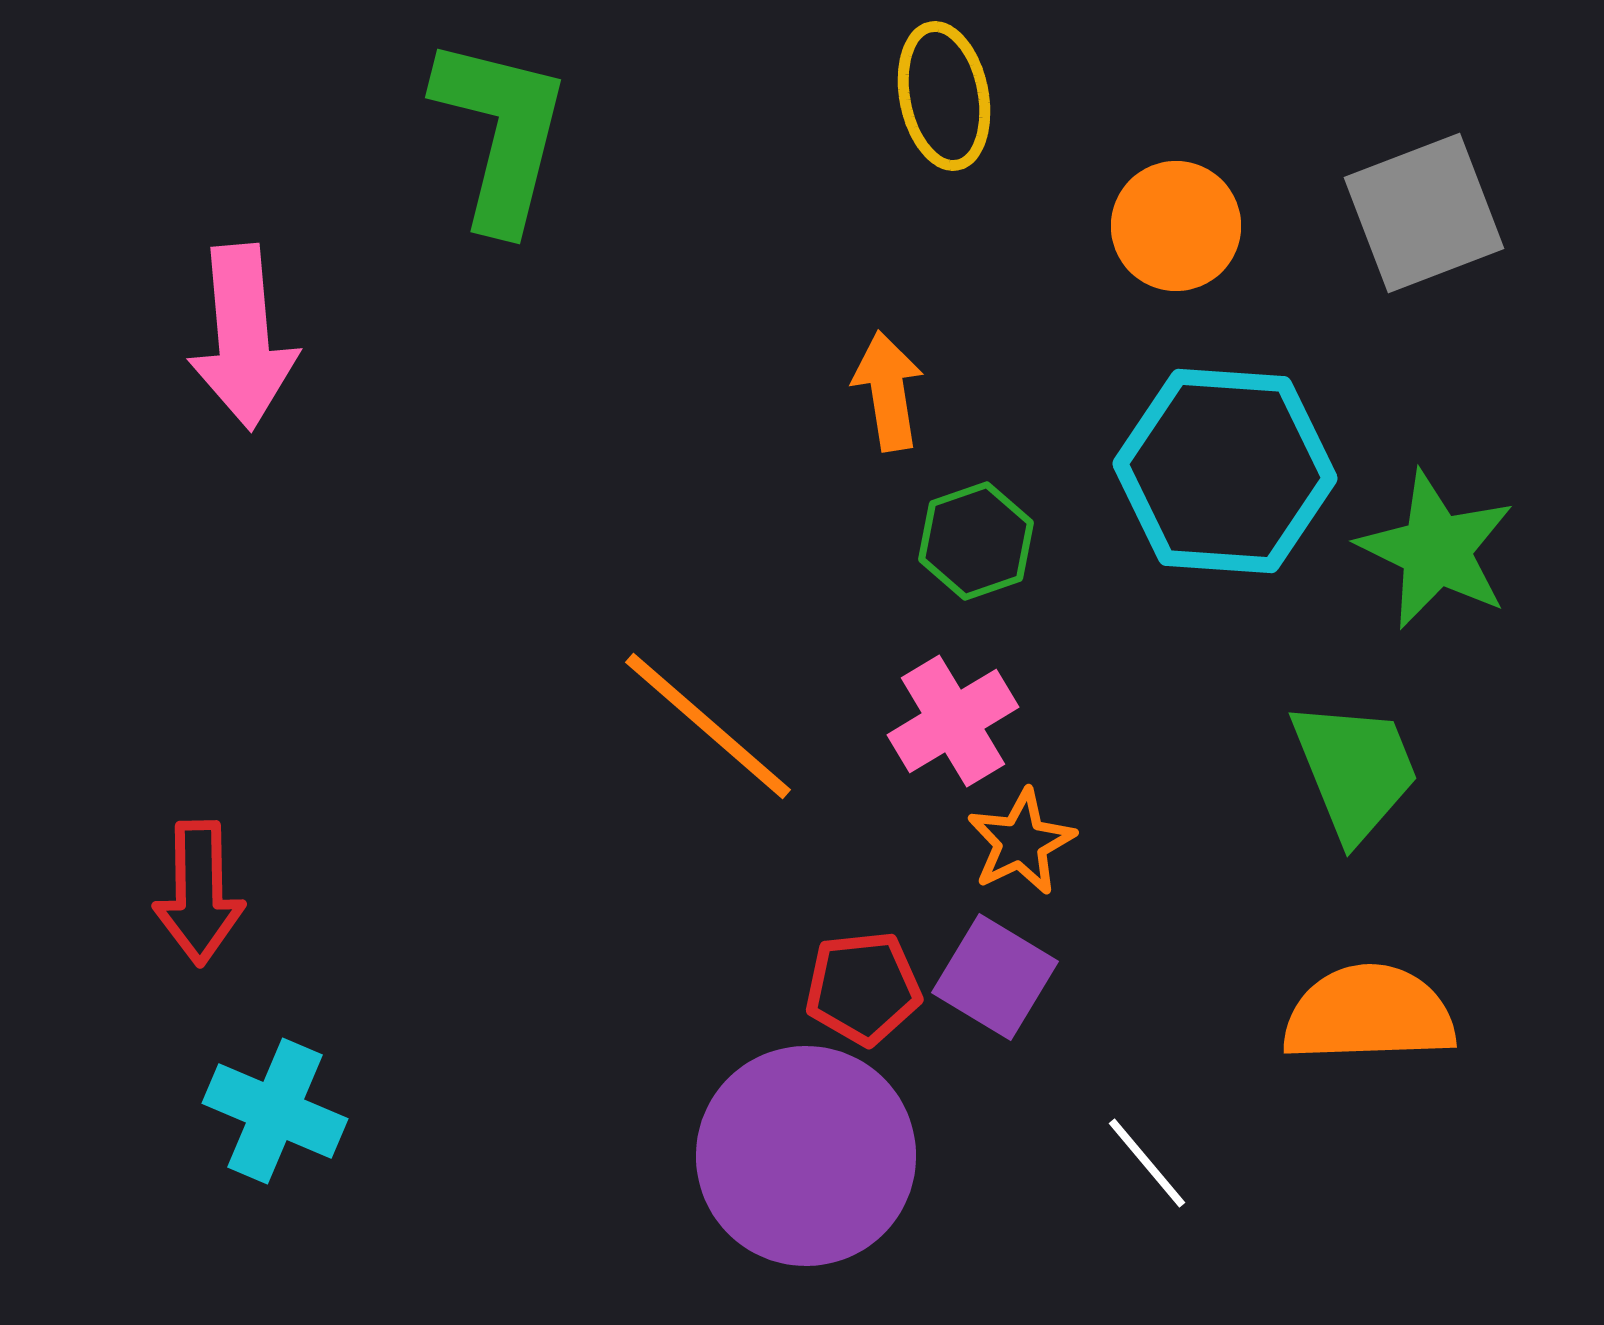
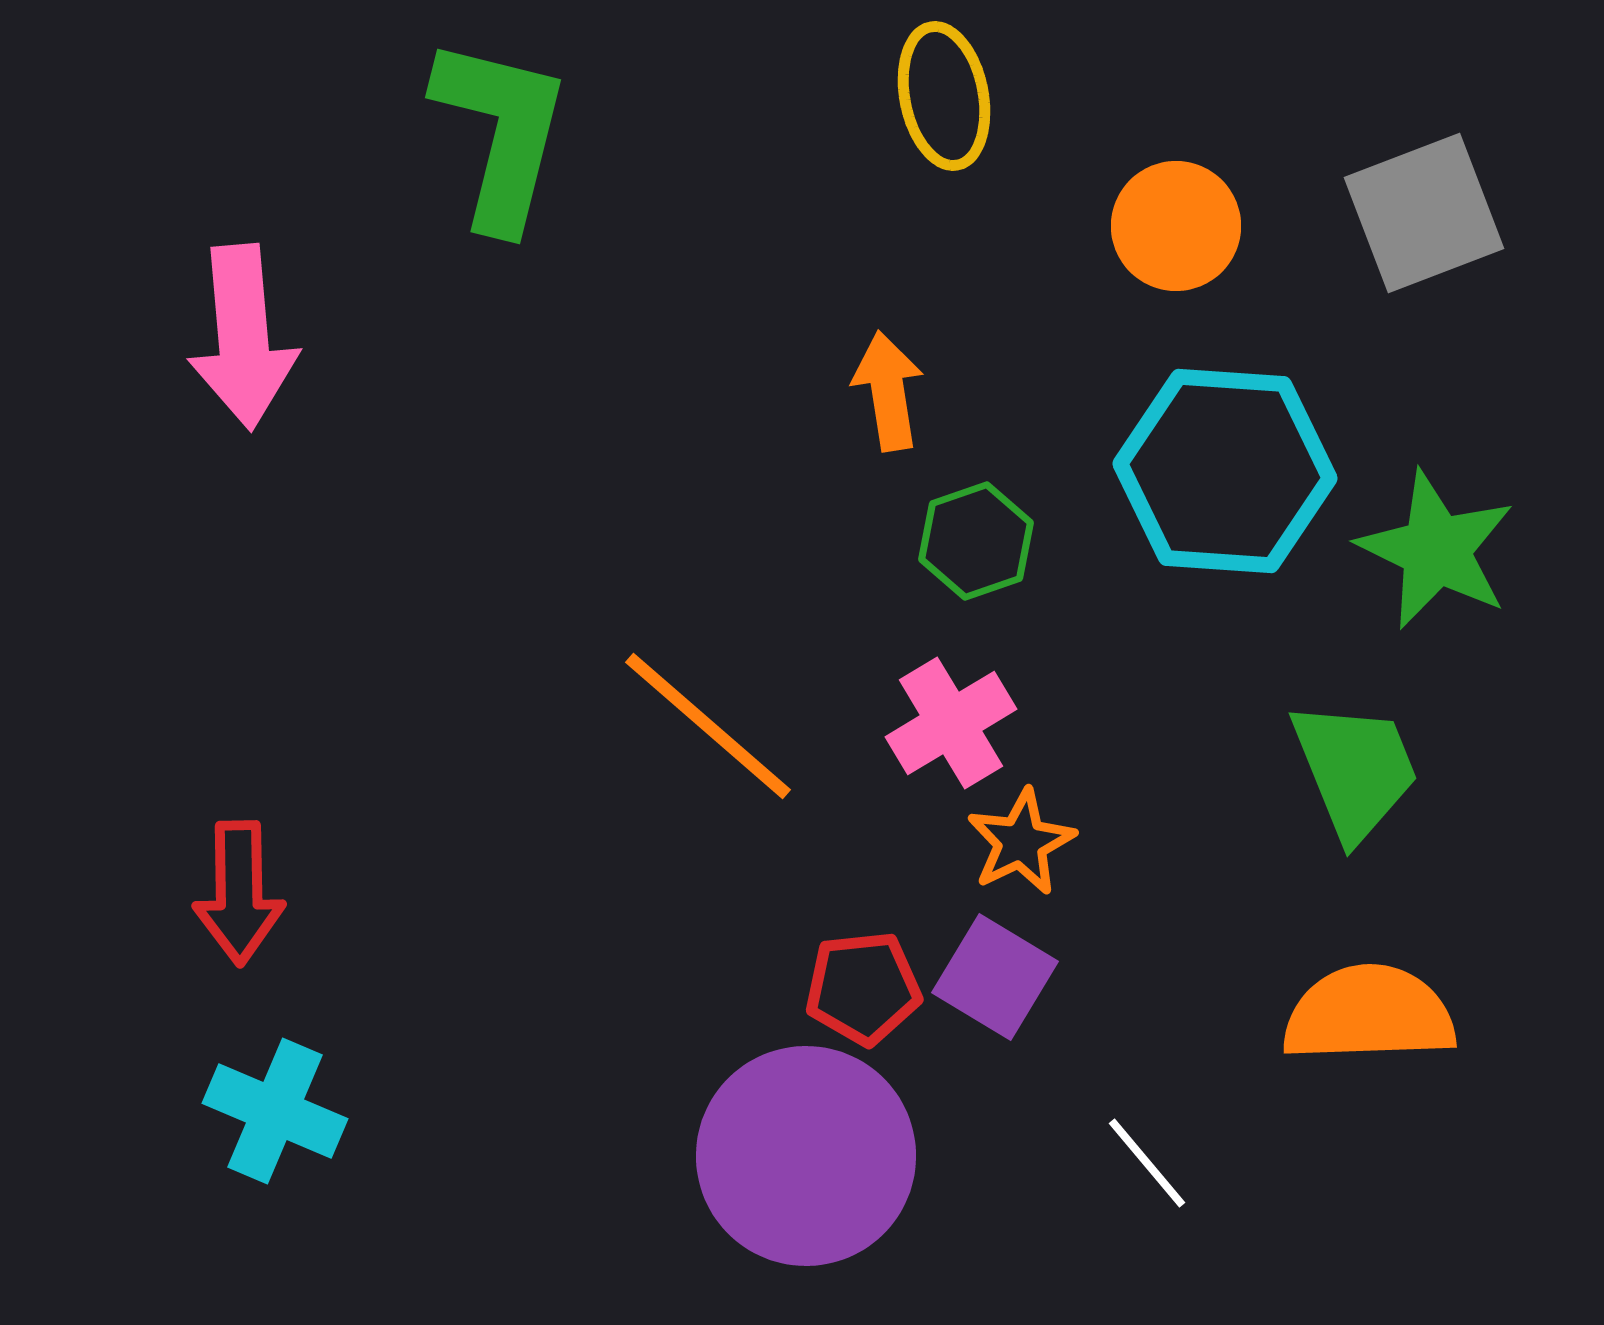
pink cross: moved 2 px left, 2 px down
red arrow: moved 40 px right
